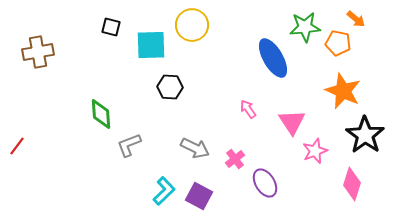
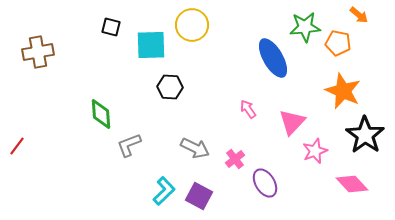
orange arrow: moved 3 px right, 4 px up
pink triangle: rotated 16 degrees clockwise
pink diamond: rotated 60 degrees counterclockwise
